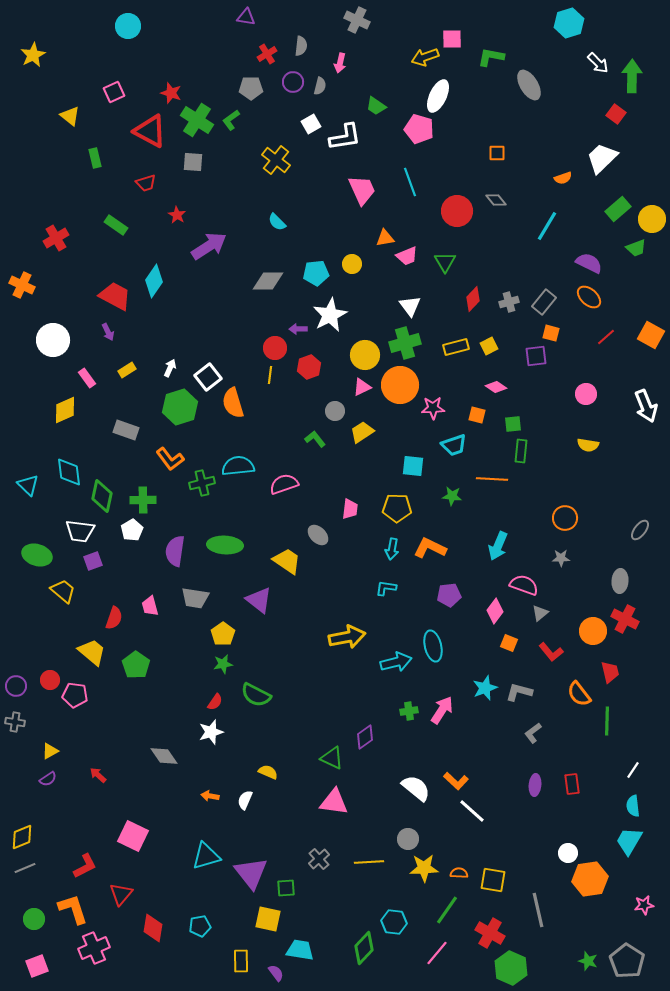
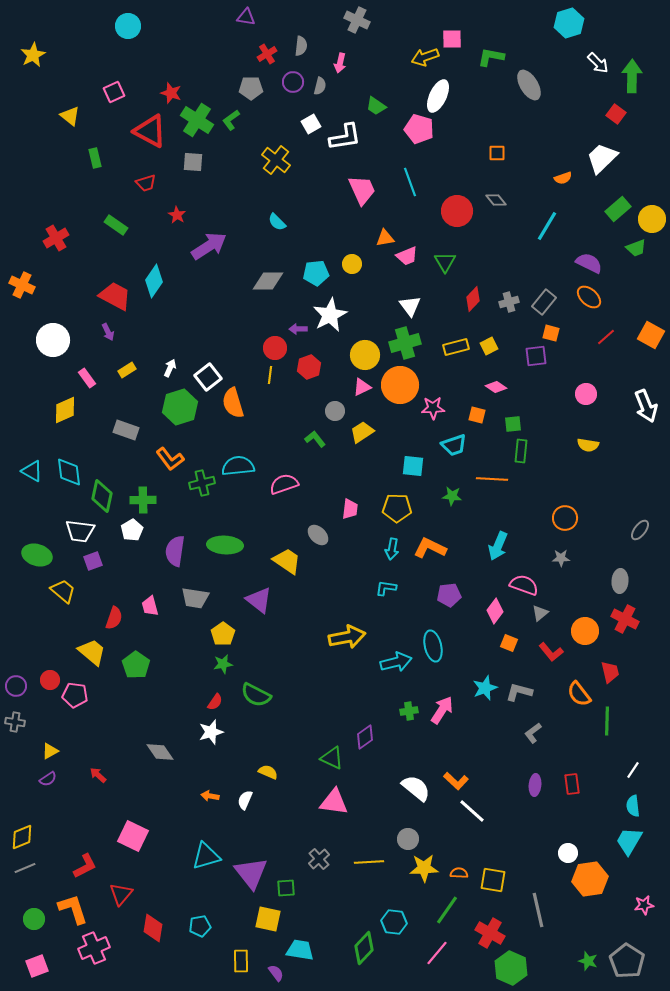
cyan triangle at (28, 485): moved 4 px right, 14 px up; rotated 15 degrees counterclockwise
orange circle at (593, 631): moved 8 px left
gray diamond at (164, 756): moved 4 px left, 4 px up
